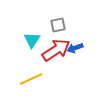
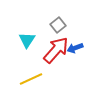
gray square: rotated 28 degrees counterclockwise
cyan triangle: moved 5 px left
red arrow: rotated 16 degrees counterclockwise
